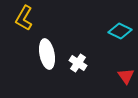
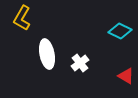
yellow L-shape: moved 2 px left
white cross: moved 2 px right; rotated 18 degrees clockwise
red triangle: rotated 24 degrees counterclockwise
